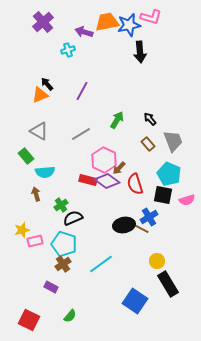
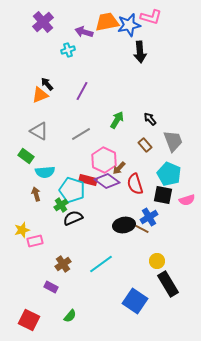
brown rectangle at (148, 144): moved 3 px left, 1 px down
green rectangle at (26, 156): rotated 14 degrees counterclockwise
cyan pentagon at (64, 244): moved 8 px right, 54 px up
